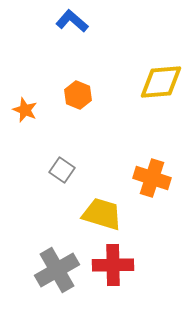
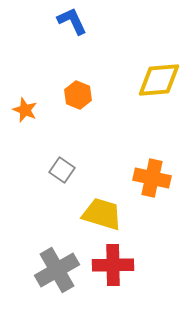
blue L-shape: rotated 24 degrees clockwise
yellow diamond: moved 2 px left, 2 px up
orange cross: rotated 6 degrees counterclockwise
